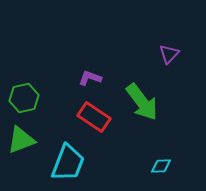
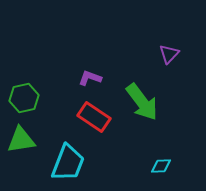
green triangle: rotated 12 degrees clockwise
